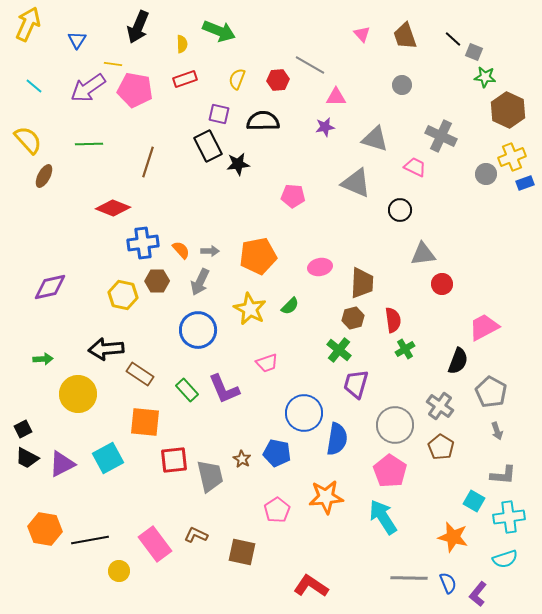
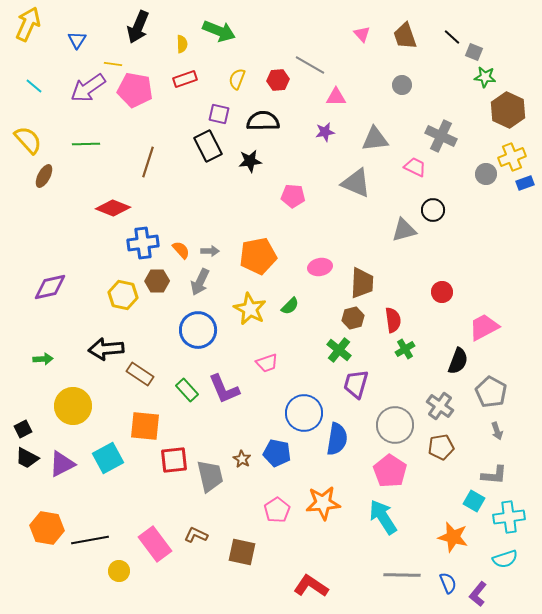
black line at (453, 39): moved 1 px left, 2 px up
purple star at (325, 127): moved 5 px down
gray triangle at (375, 139): rotated 24 degrees counterclockwise
green line at (89, 144): moved 3 px left
black star at (238, 164): moved 12 px right, 3 px up
black circle at (400, 210): moved 33 px right
gray triangle at (423, 254): moved 19 px left, 24 px up; rotated 8 degrees counterclockwise
red circle at (442, 284): moved 8 px down
yellow circle at (78, 394): moved 5 px left, 12 px down
orange square at (145, 422): moved 4 px down
brown pentagon at (441, 447): rotated 30 degrees clockwise
gray L-shape at (503, 475): moved 9 px left
orange star at (326, 497): moved 3 px left, 6 px down
orange hexagon at (45, 529): moved 2 px right, 1 px up
gray line at (409, 578): moved 7 px left, 3 px up
